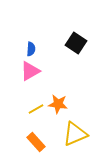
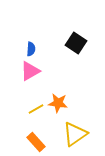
orange star: moved 1 px up
yellow triangle: rotated 12 degrees counterclockwise
